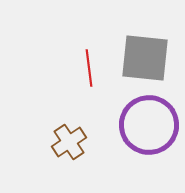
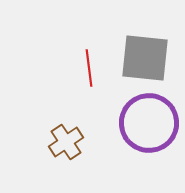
purple circle: moved 2 px up
brown cross: moved 3 px left
